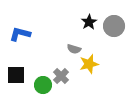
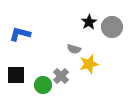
gray circle: moved 2 px left, 1 px down
